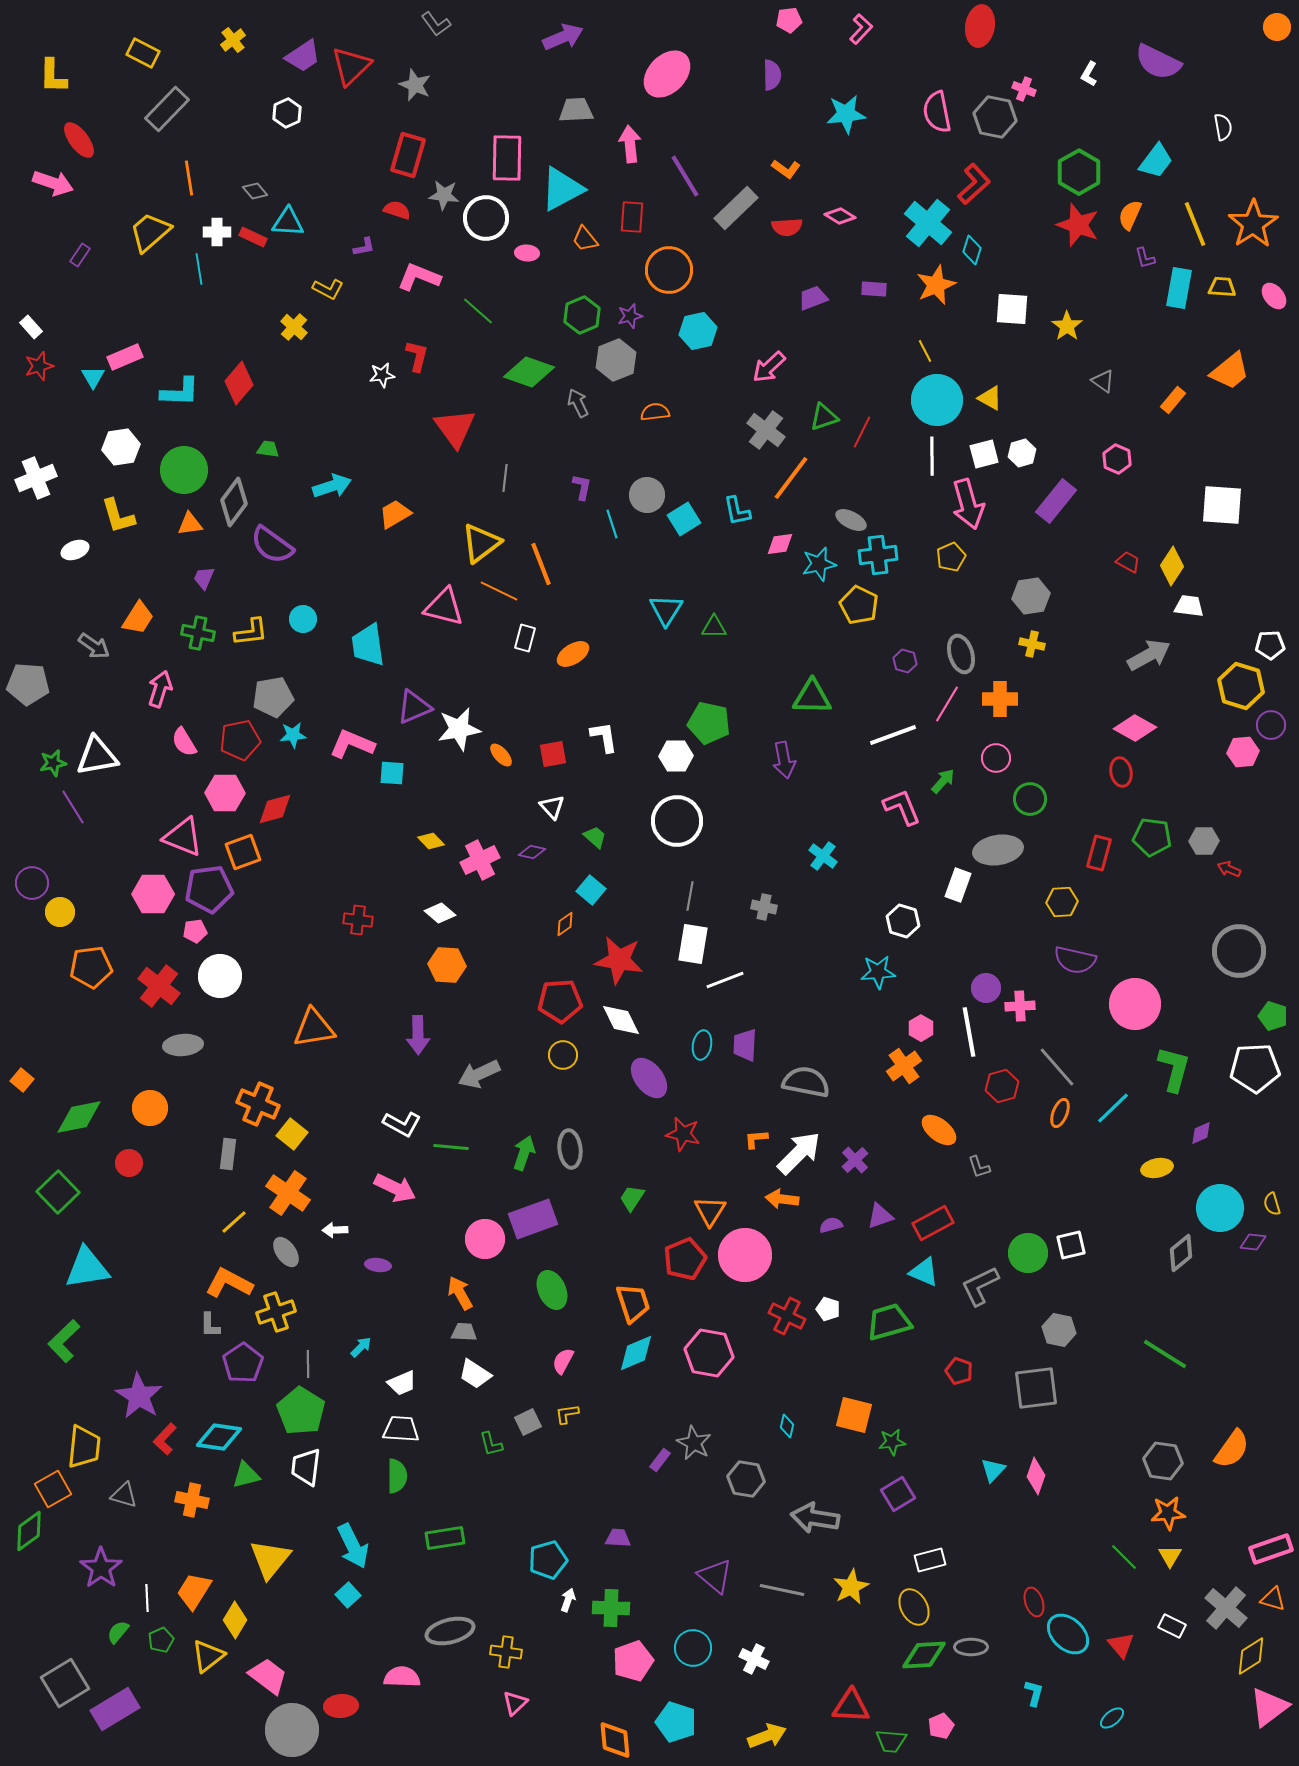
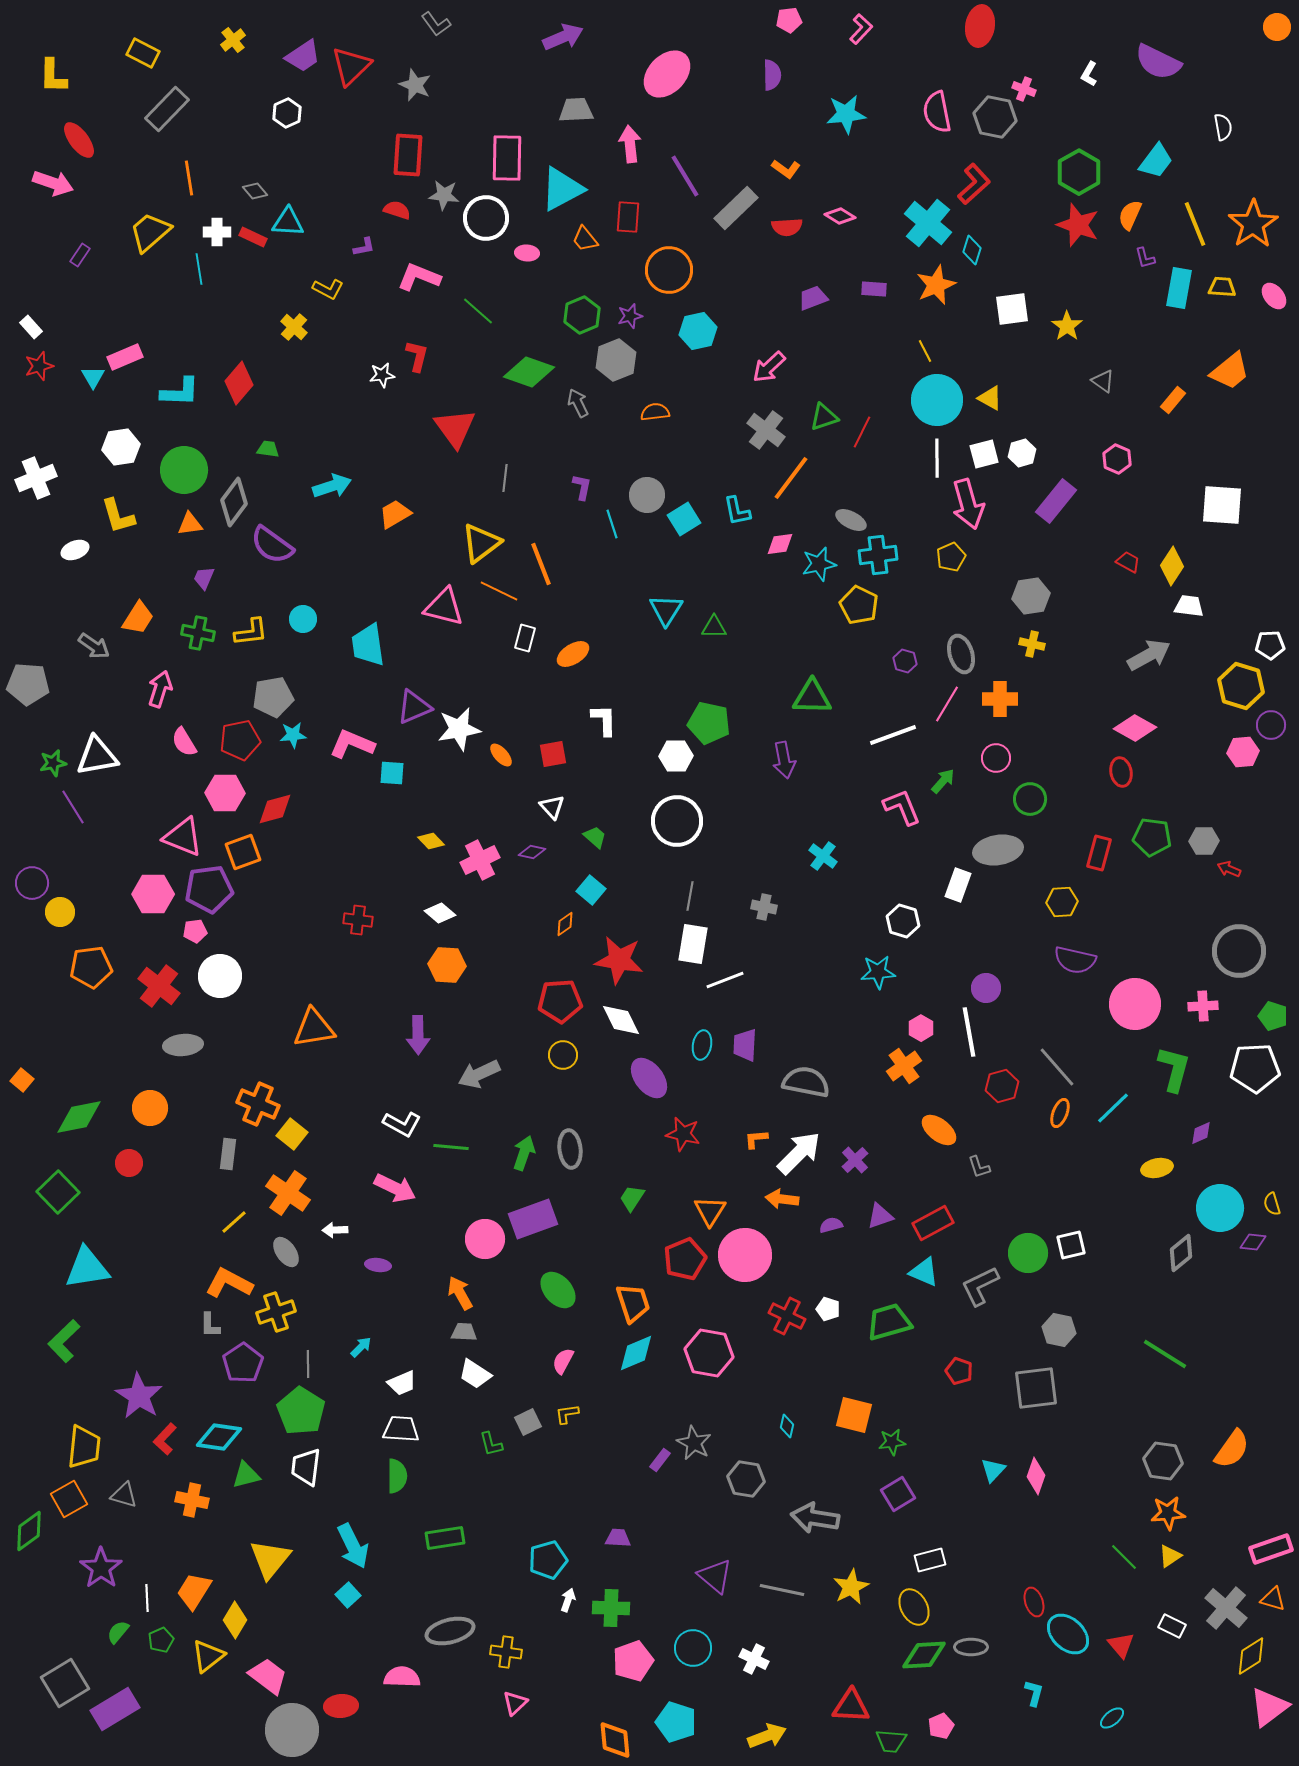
red rectangle at (408, 155): rotated 12 degrees counterclockwise
red rectangle at (632, 217): moved 4 px left
white square at (1012, 309): rotated 12 degrees counterclockwise
white line at (932, 456): moved 5 px right, 2 px down
white L-shape at (604, 737): moved 17 px up; rotated 8 degrees clockwise
pink cross at (1020, 1006): moved 183 px right
green ellipse at (552, 1290): moved 6 px right; rotated 18 degrees counterclockwise
orange square at (53, 1489): moved 16 px right, 10 px down
yellow triangle at (1170, 1556): rotated 25 degrees clockwise
